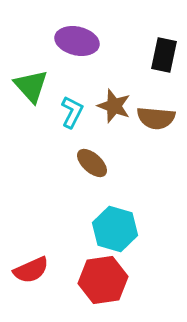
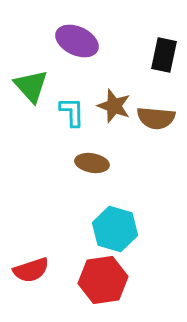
purple ellipse: rotated 12 degrees clockwise
cyan L-shape: rotated 28 degrees counterclockwise
brown ellipse: rotated 32 degrees counterclockwise
red semicircle: rotated 6 degrees clockwise
